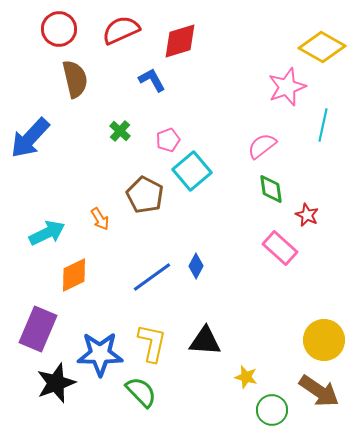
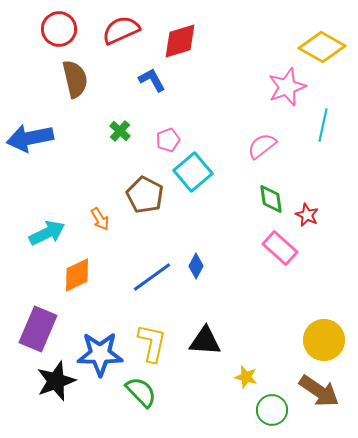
blue arrow: rotated 36 degrees clockwise
cyan square: moved 1 px right, 1 px down
green diamond: moved 10 px down
orange diamond: moved 3 px right
black star: moved 2 px up
